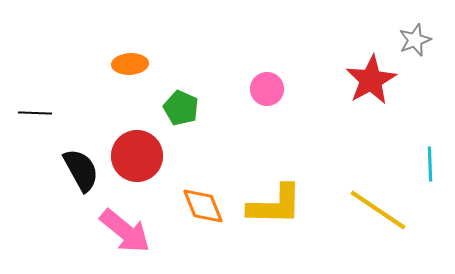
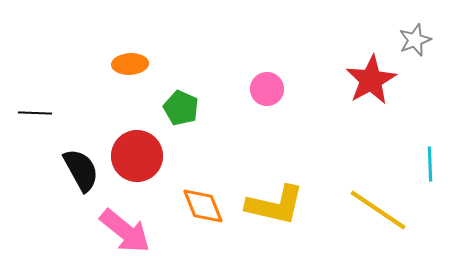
yellow L-shape: rotated 12 degrees clockwise
